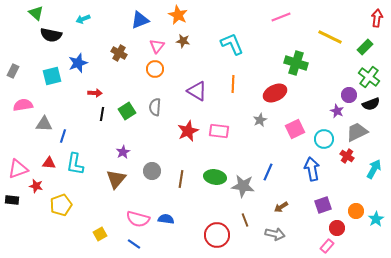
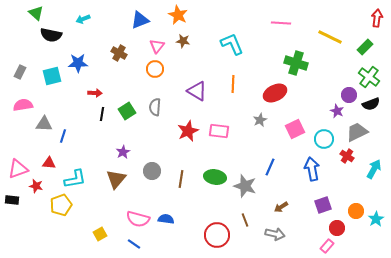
pink line at (281, 17): moved 6 px down; rotated 24 degrees clockwise
blue star at (78, 63): rotated 18 degrees clockwise
gray rectangle at (13, 71): moved 7 px right, 1 px down
cyan L-shape at (75, 164): moved 15 px down; rotated 110 degrees counterclockwise
blue line at (268, 172): moved 2 px right, 5 px up
gray star at (243, 186): moved 2 px right; rotated 10 degrees clockwise
